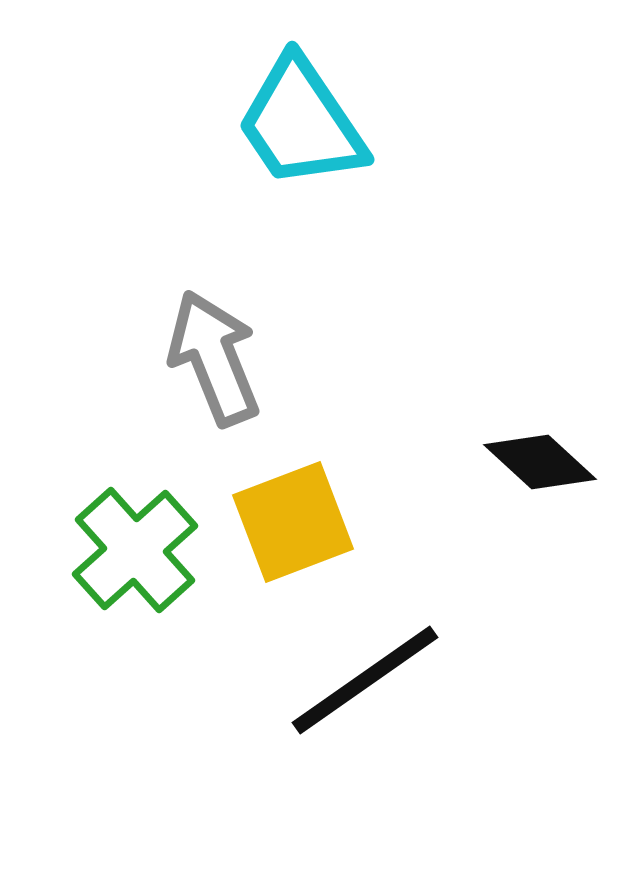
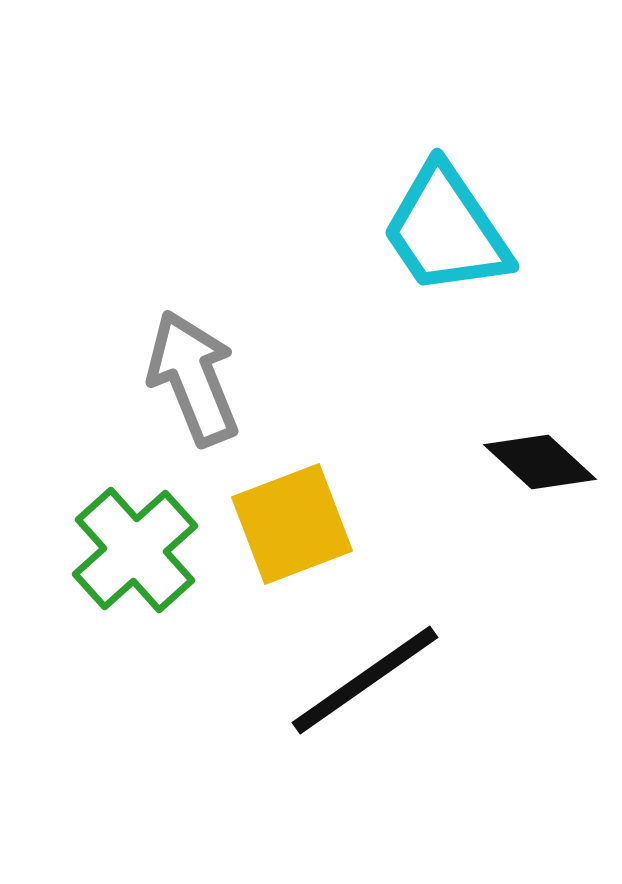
cyan trapezoid: moved 145 px right, 107 px down
gray arrow: moved 21 px left, 20 px down
yellow square: moved 1 px left, 2 px down
